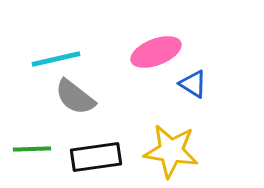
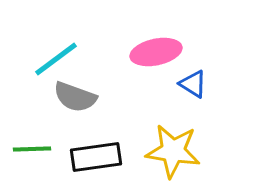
pink ellipse: rotated 9 degrees clockwise
cyan line: rotated 24 degrees counterclockwise
gray semicircle: rotated 18 degrees counterclockwise
yellow star: moved 2 px right
